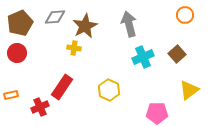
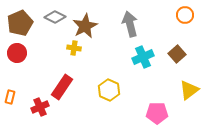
gray diamond: rotated 30 degrees clockwise
gray arrow: moved 1 px right
orange rectangle: moved 1 px left, 2 px down; rotated 64 degrees counterclockwise
